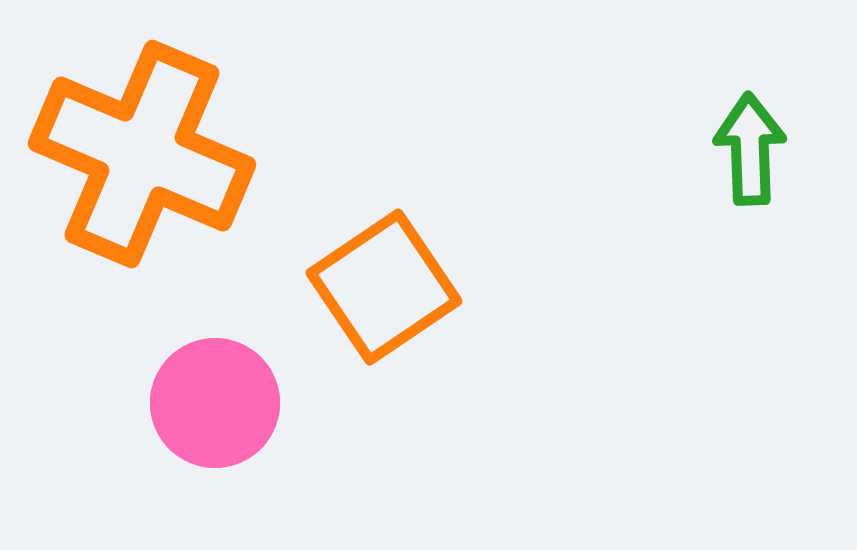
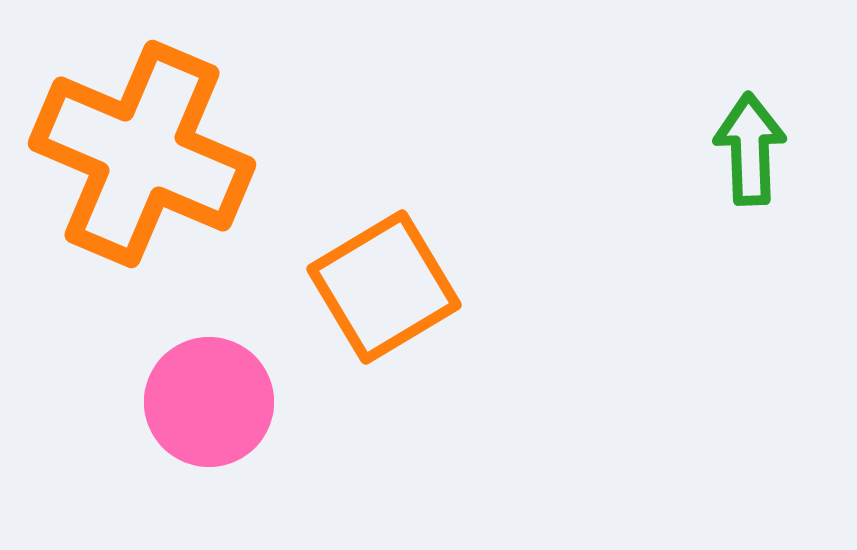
orange square: rotated 3 degrees clockwise
pink circle: moved 6 px left, 1 px up
